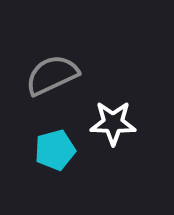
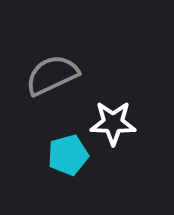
cyan pentagon: moved 13 px right, 5 px down
